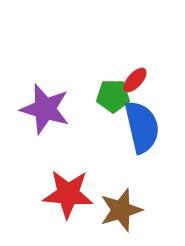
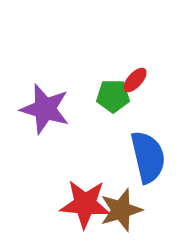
blue semicircle: moved 6 px right, 30 px down
red star: moved 17 px right, 10 px down
